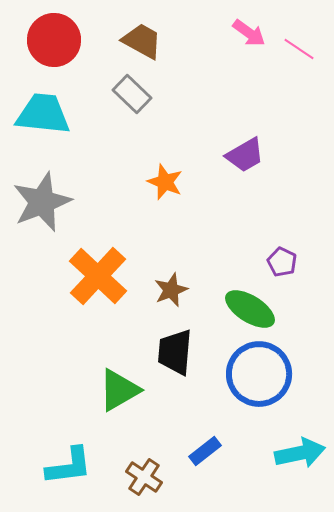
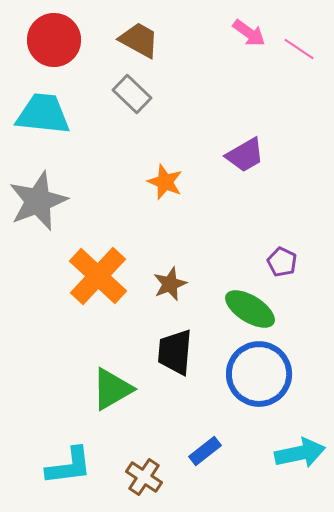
brown trapezoid: moved 3 px left, 1 px up
gray star: moved 4 px left, 1 px up
brown star: moved 1 px left, 6 px up
green triangle: moved 7 px left, 1 px up
